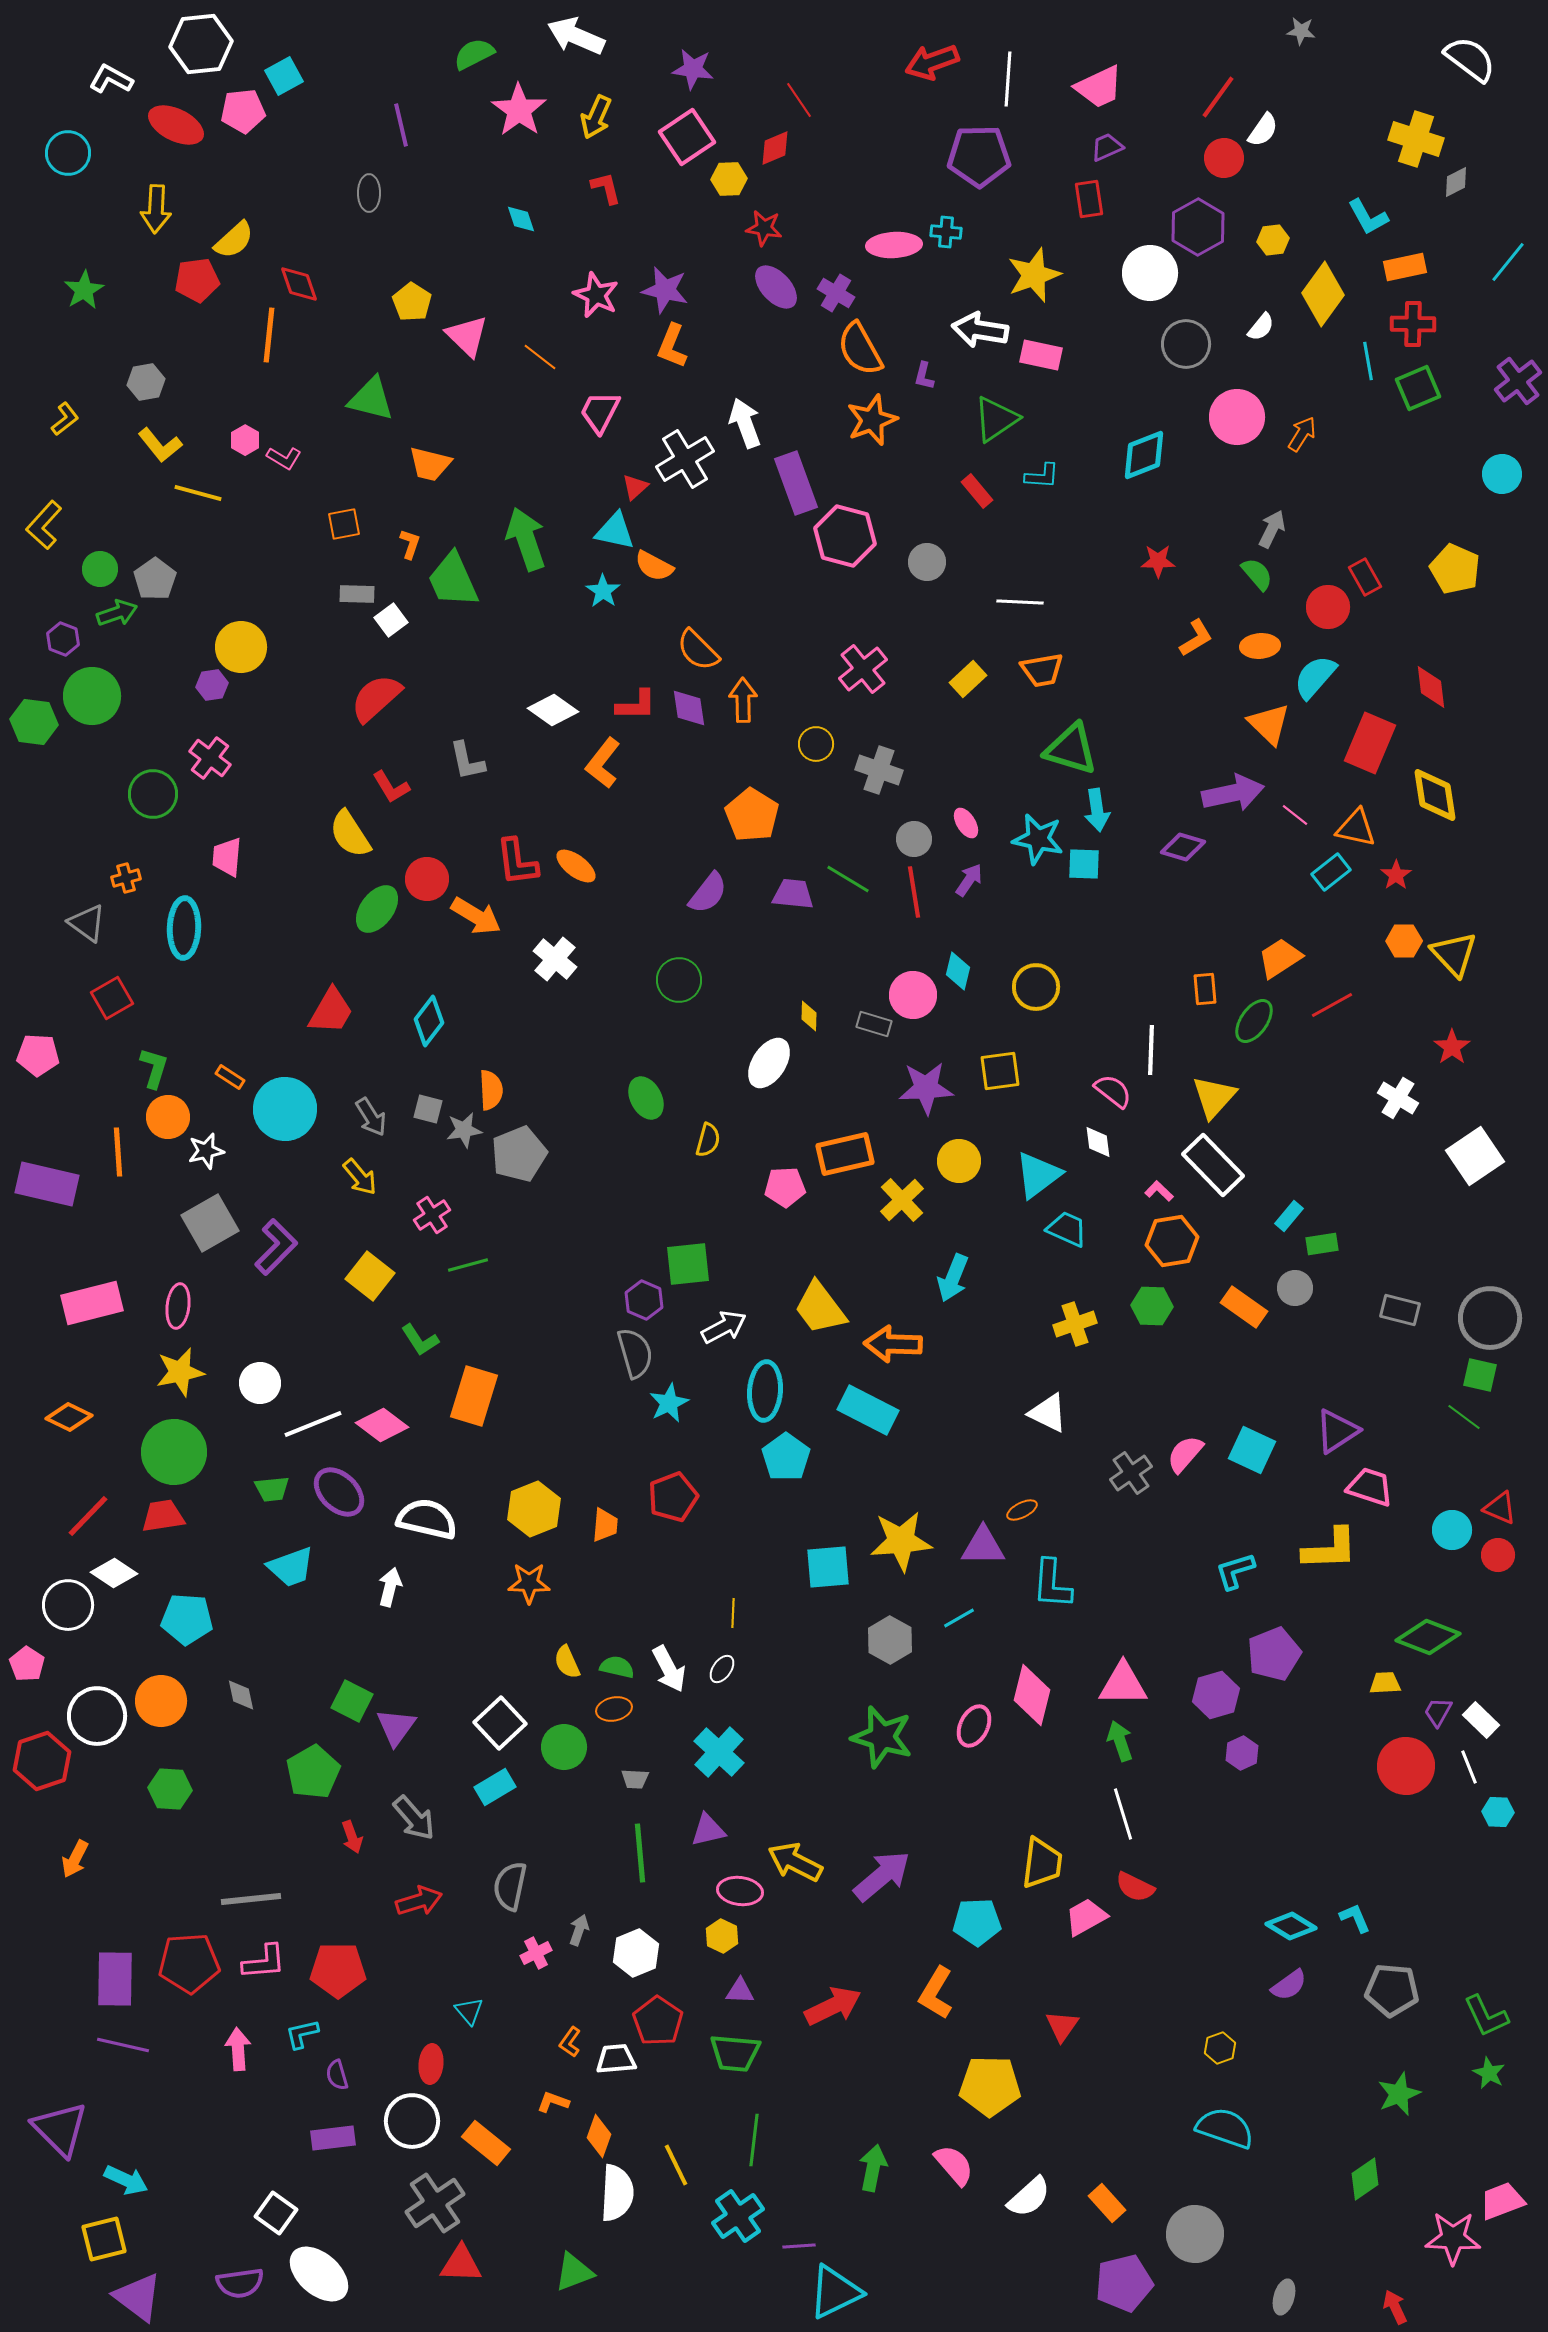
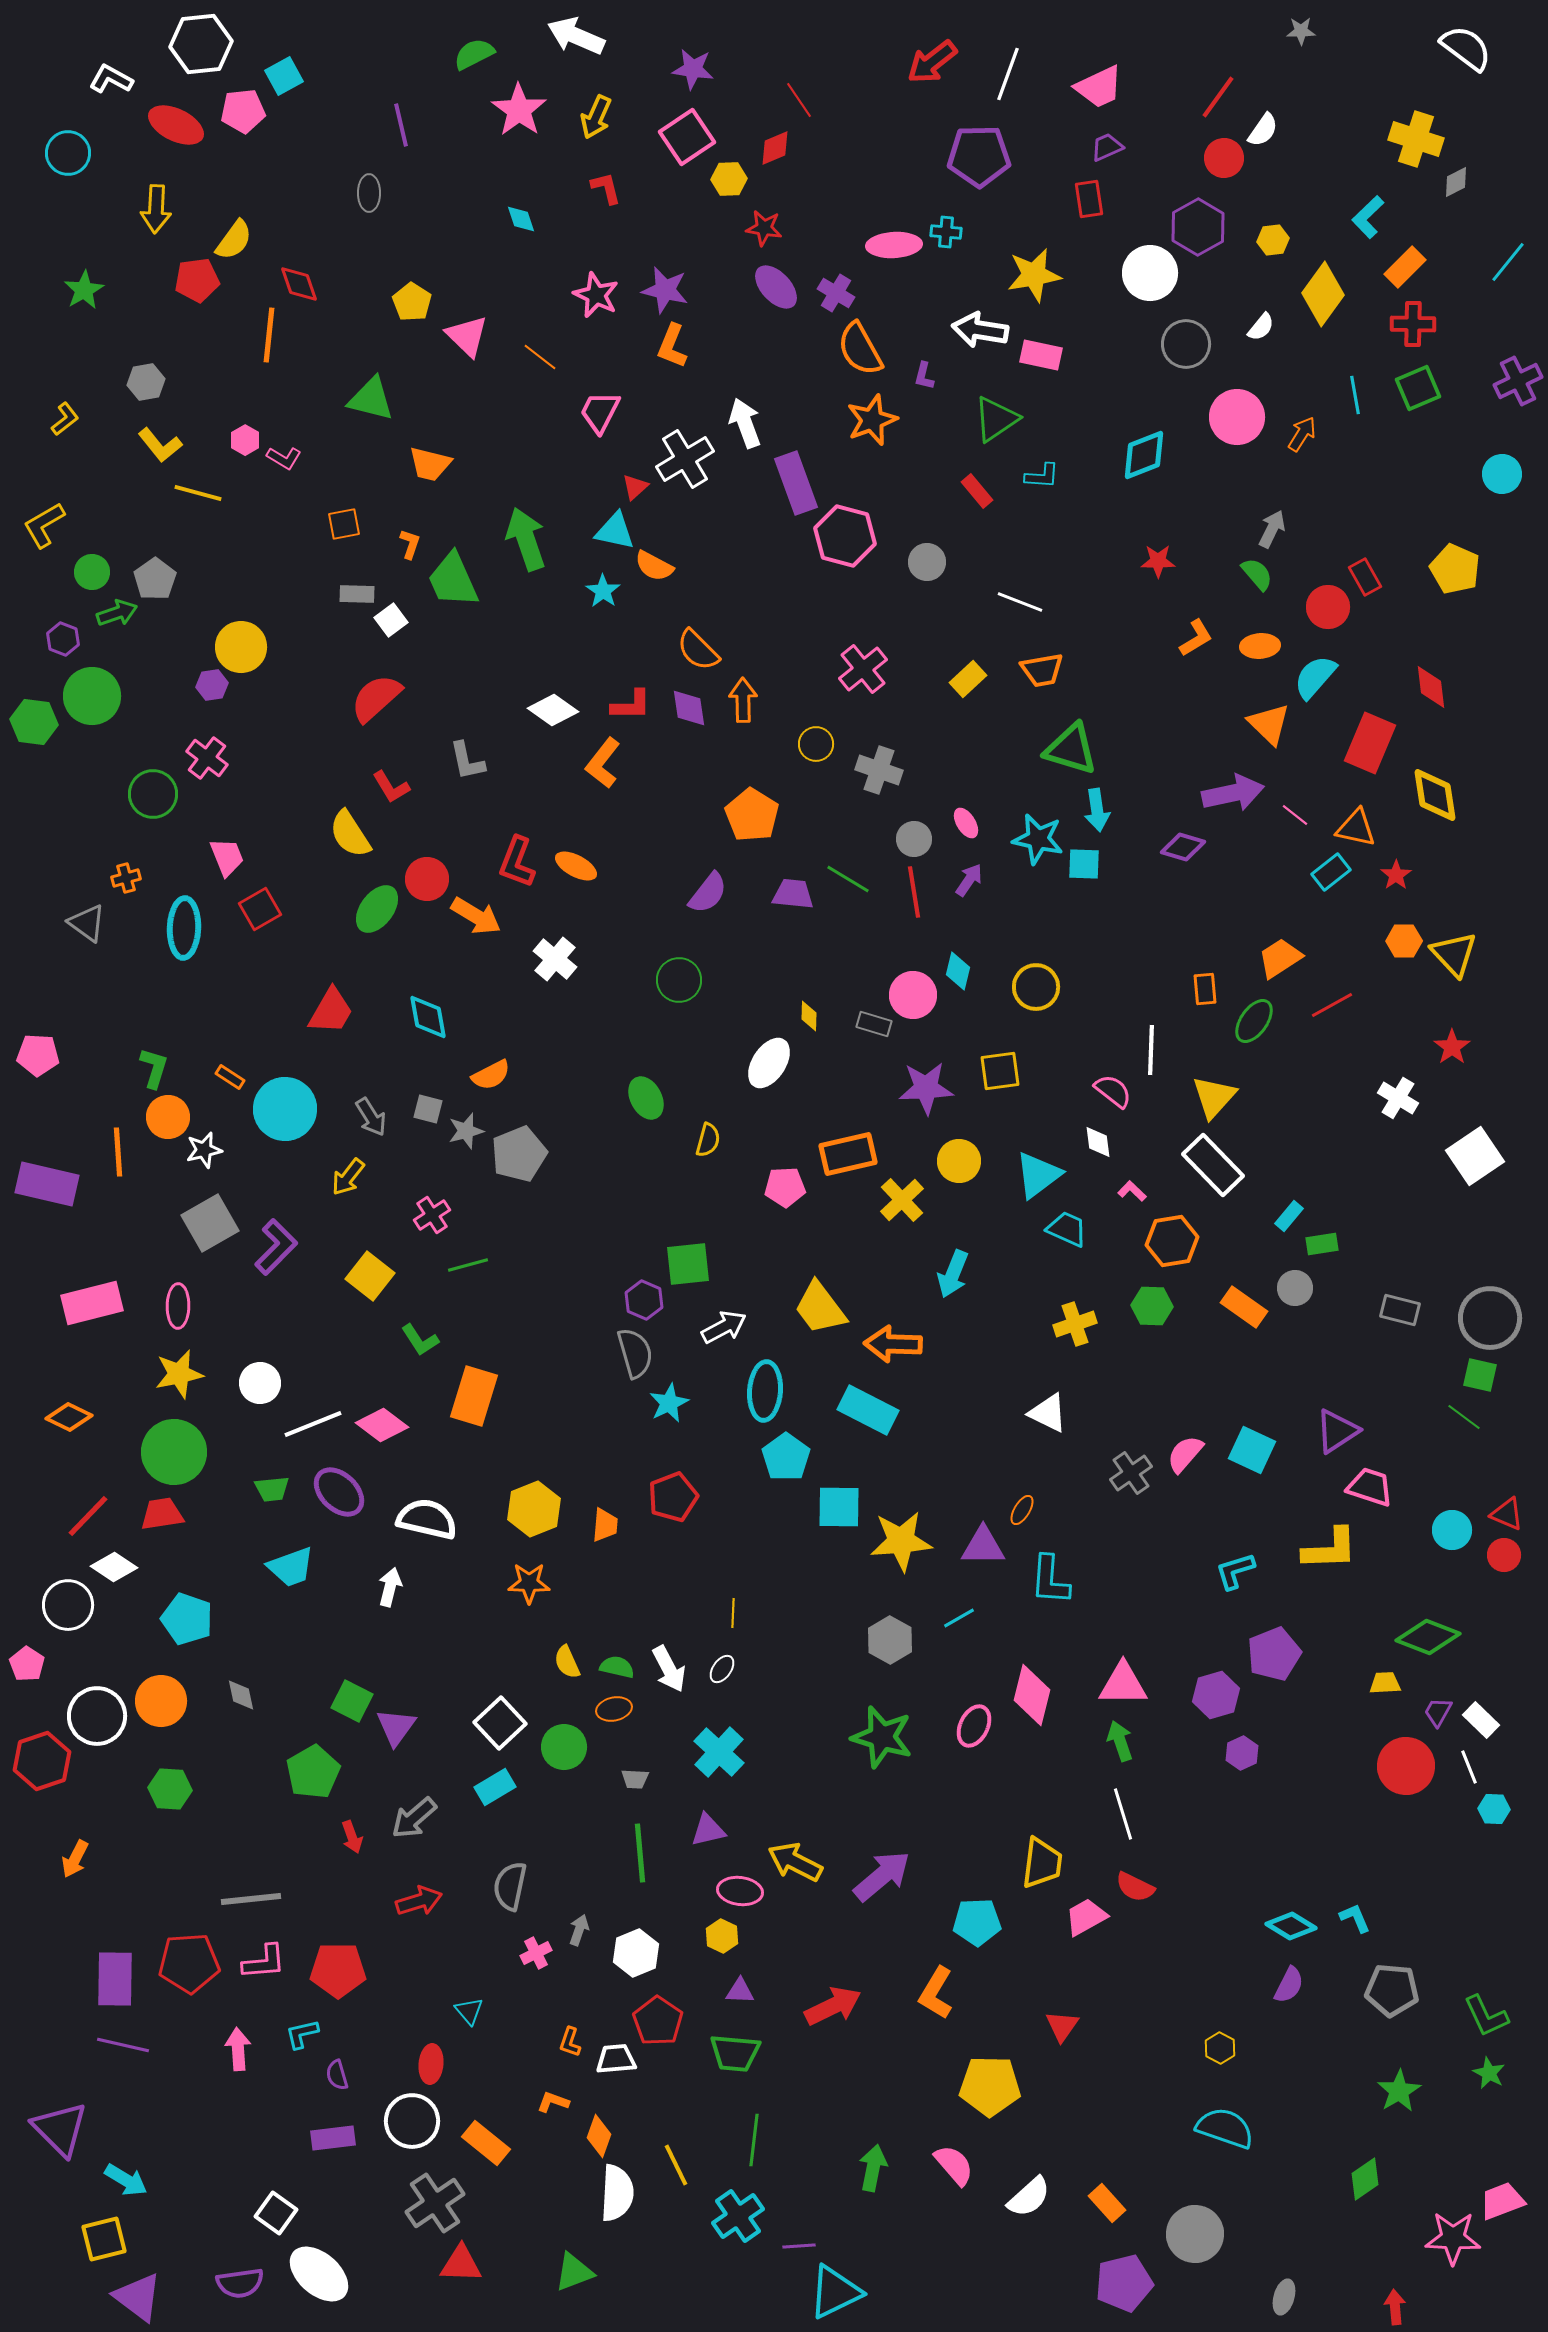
gray star at (1301, 31): rotated 8 degrees counterclockwise
white semicircle at (1470, 59): moved 4 px left, 11 px up
red arrow at (932, 62): rotated 18 degrees counterclockwise
white line at (1008, 79): moved 5 px up; rotated 16 degrees clockwise
cyan L-shape at (1368, 217): rotated 75 degrees clockwise
yellow semicircle at (234, 240): rotated 12 degrees counterclockwise
orange rectangle at (1405, 267): rotated 33 degrees counterclockwise
yellow star at (1034, 275): rotated 10 degrees clockwise
cyan line at (1368, 361): moved 13 px left, 34 px down
purple cross at (1518, 381): rotated 12 degrees clockwise
yellow L-shape at (44, 525): rotated 18 degrees clockwise
green circle at (100, 569): moved 8 px left, 3 px down
white line at (1020, 602): rotated 18 degrees clockwise
red L-shape at (636, 705): moved 5 px left
pink cross at (210, 758): moved 3 px left
pink trapezoid at (227, 857): rotated 153 degrees clockwise
red L-shape at (517, 862): rotated 28 degrees clockwise
orange ellipse at (576, 866): rotated 9 degrees counterclockwise
red square at (112, 998): moved 148 px right, 89 px up
cyan diamond at (429, 1021): moved 1 px left, 4 px up; rotated 48 degrees counterclockwise
orange semicircle at (491, 1090): moved 15 px up; rotated 66 degrees clockwise
gray star at (464, 1130): moved 2 px right, 1 px down; rotated 6 degrees counterclockwise
white star at (206, 1151): moved 2 px left, 1 px up
orange rectangle at (845, 1154): moved 3 px right
yellow arrow at (360, 1177): moved 12 px left; rotated 78 degrees clockwise
pink L-shape at (1159, 1191): moved 27 px left
cyan arrow at (953, 1278): moved 4 px up
pink ellipse at (178, 1306): rotated 6 degrees counterclockwise
yellow star at (180, 1372): moved 1 px left, 2 px down
red triangle at (1500, 1508): moved 7 px right, 6 px down
orange ellipse at (1022, 1510): rotated 32 degrees counterclockwise
red trapezoid at (163, 1516): moved 1 px left, 2 px up
red circle at (1498, 1555): moved 6 px right
cyan square at (828, 1567): moved 11 px right, 60 px up; rotated 6 degrees clockwise
white diamond at (114, 1573): moved 6 px up
cyan L-shape at (1052, 1584): moved 2 px left, 4 px up
cyan pentagon at (187, 1619): rotated 15 degrees clockwise
cyan hexagon at (1498, 1812): moved 4 px left, 3 px up
gray arrow at (414, 1818): rotated 90 degrees clockwise
purple semicircle at (1289, 1985): rotated 27 degrees counterclockwise
orange L-shape at (570, 2042): rotated 16 degrees counterclockwise
yellow hexagon at (1220, 2048): rotated 12 degrees counterclockwise
green star at (1399, 2094): moved 3 px up; rotated 9 degrees counterclockwise
cyan arrow at (126, 2180): rotated 6 degrees clockwise
red arrow at (1395, 2307): rotated 20 degrees clockwise
